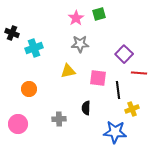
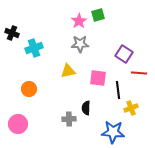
green square: moved 1 px left, 1 px down
pink star: moved 3 px right, 3 px down
purple square: rotated 12 degrees counterclockwise
yellow cross: moved 1 px left, 1 px up
gray cross: moved 10 px right
blue star: moved 2 px left
